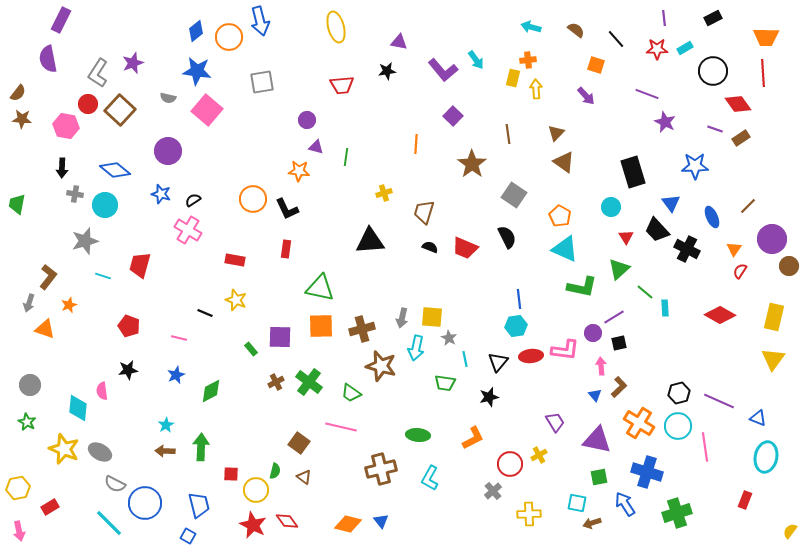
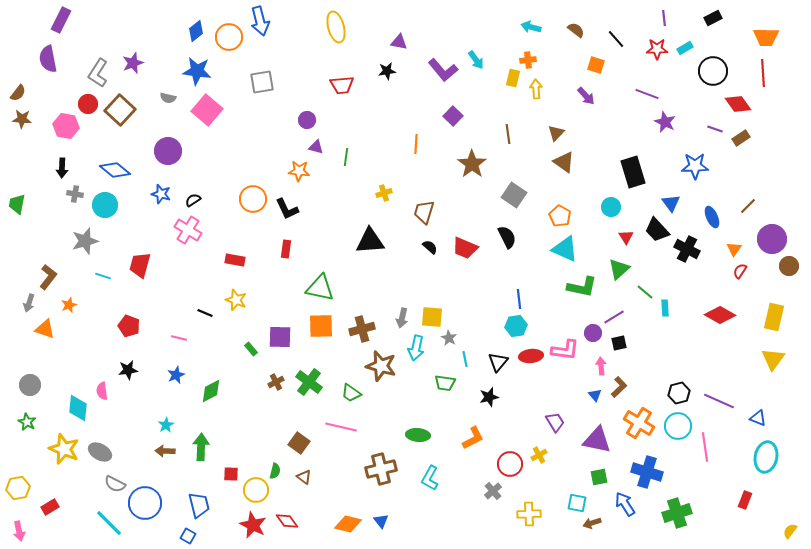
black semicircle at (430, 247): rotated 21 degrees clockwise
